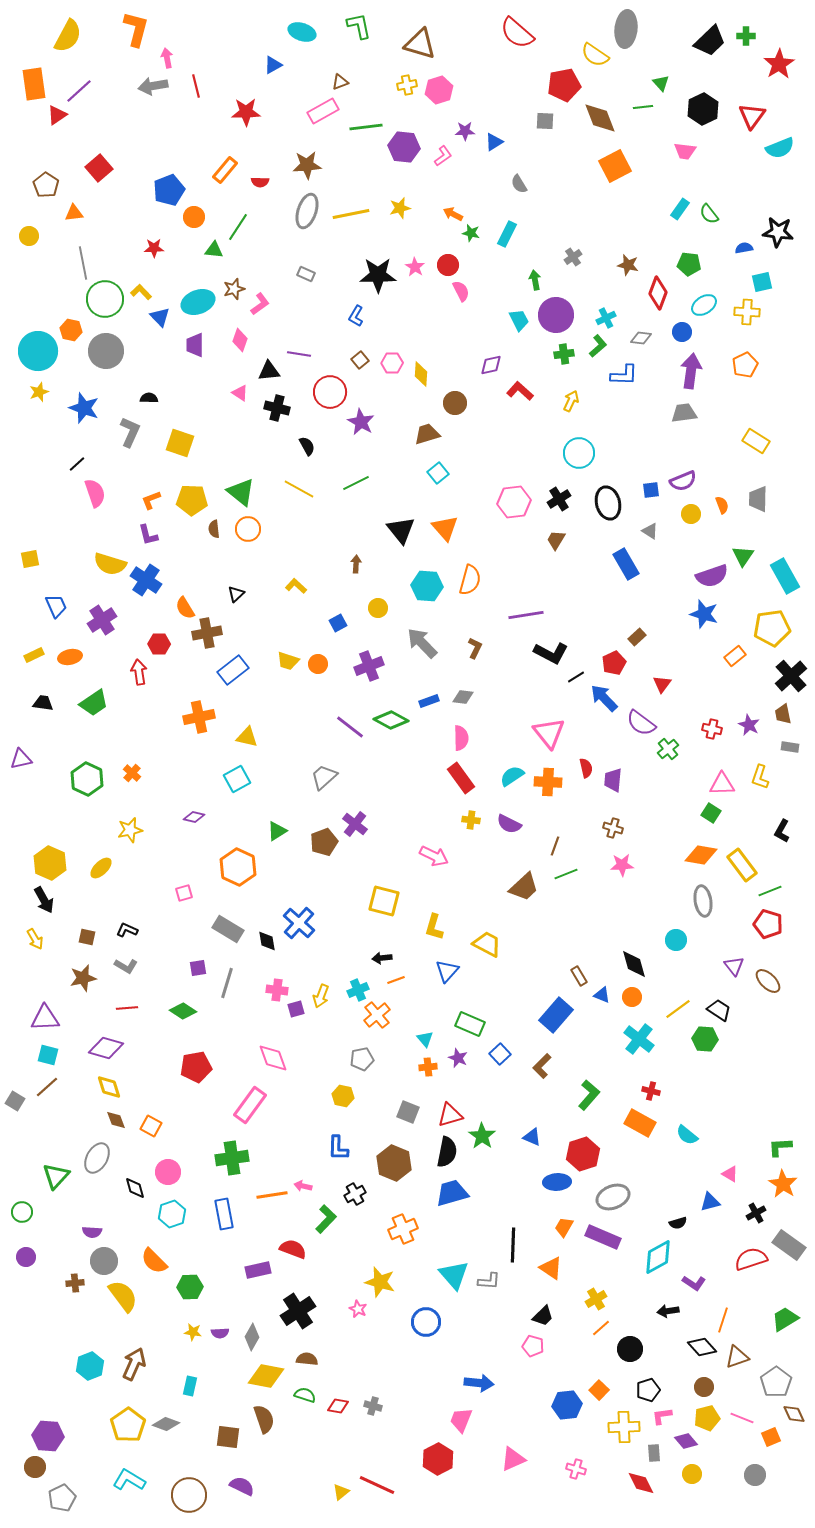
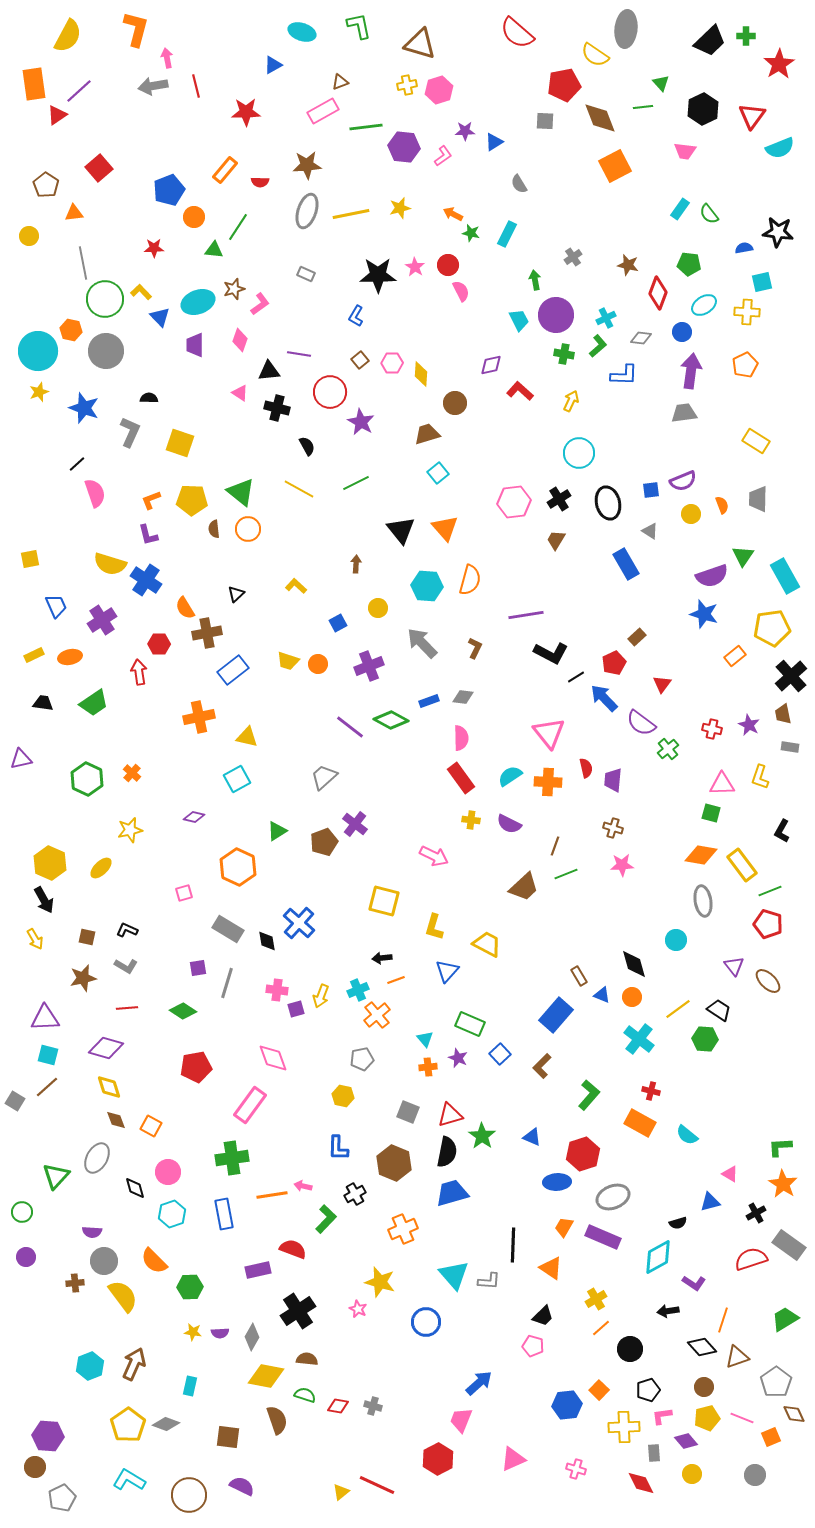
green cross at (564, 354): rotated 18 degrees clockwise
cyan semicircle at (512, 776): moved 2 px left
green square at (711, 813): rotated 18 degrees counterclockwise
blue arrow at (479, 1383): rotated 48 degrees counterclockwise
brown semicircle at (264, 1419): moved 13 px right, 1 px down
